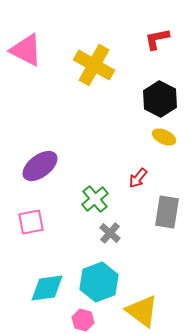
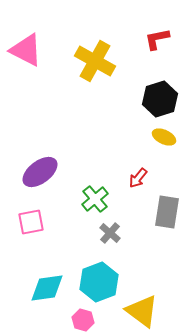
yellow cross: moved 1 px right, 4 px up
black hexagon: rotated 16 degrees clockwise
purple ellipse: moved 6 px down
